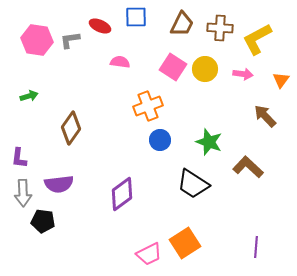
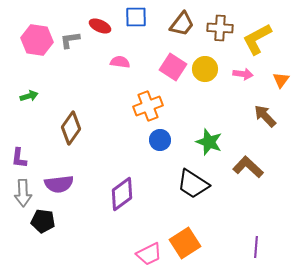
brown trapezoid: rotated 12 degrees clockwise
